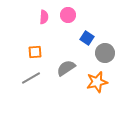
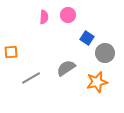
orange square: moved 24 px left
